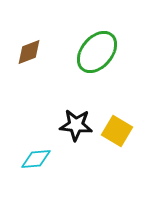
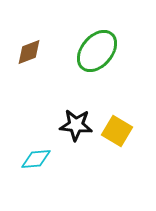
green ellipse: moved 1 px up
